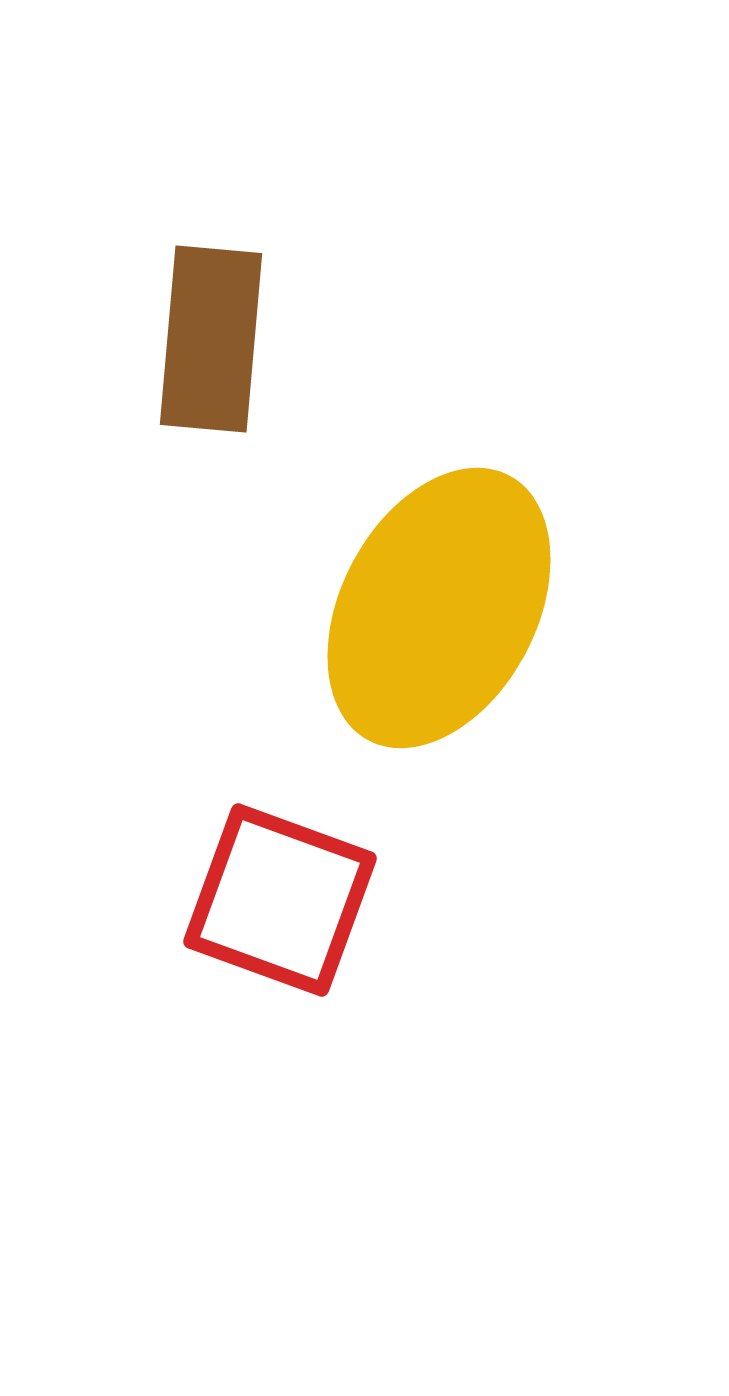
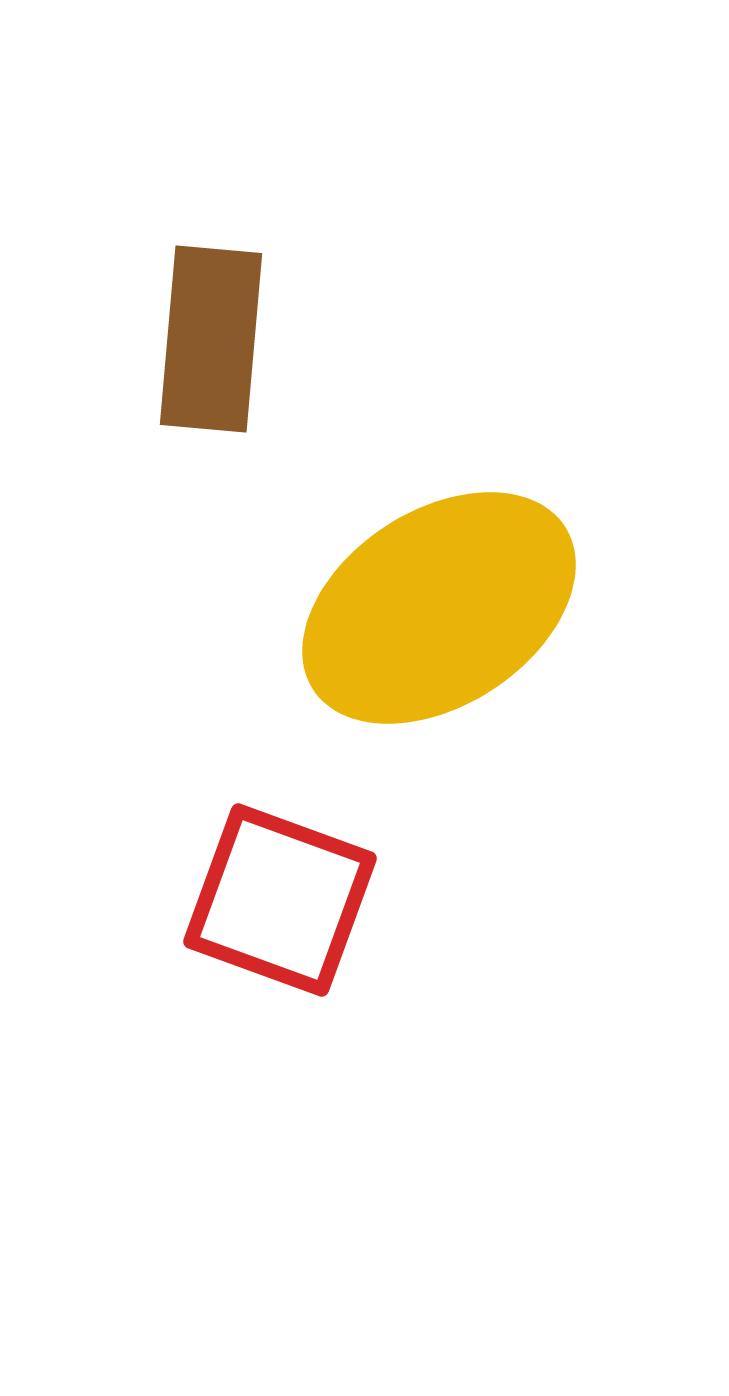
yellow ellipse: rotated 29 degrees clockwise
